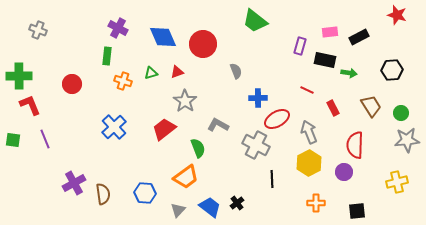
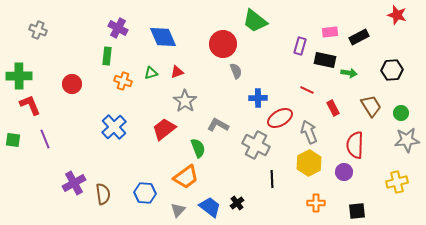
red circle at (203, 44): moved 20 px right
red ellipse at (277, 119): moved 3 px right, 1 px up
